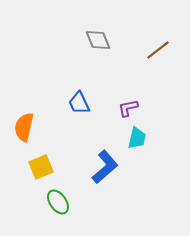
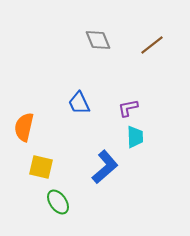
brown line: moved 6 px left, 5 px up
cyan trapezoid: moved 2 px left, 1 px up; rotated 15 degrees counterclockwise
yellow square: rotated 35 degrees clockwise
